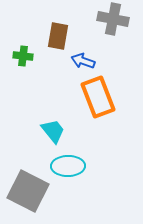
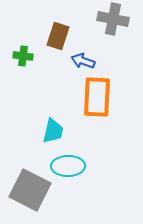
brown rectangle: rotated 8 degrees clockwise
orange rectangle: moved 1 px left; rotated 24 degrees clockwise
cyan trapezoid: rotated 52 degrees clockwise
gray square: moved 2 px right, 1 px up
